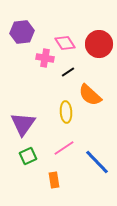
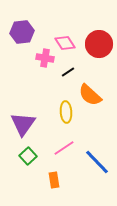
green square: rotated 18 degrees counterclockwise
